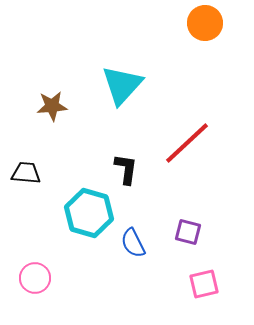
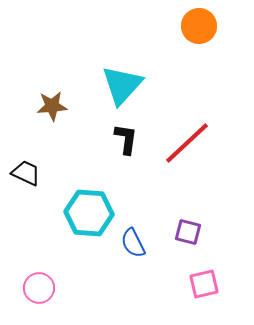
orange circle: moved 6 px left, 3 px down
black L-shape: moved 30 px up
black trapezoid: rotated 20 degrees clockwise
cyan hexagon: rotated 12 degrees counterclockwise
pink circle: moved 4 px right, 10 px down
